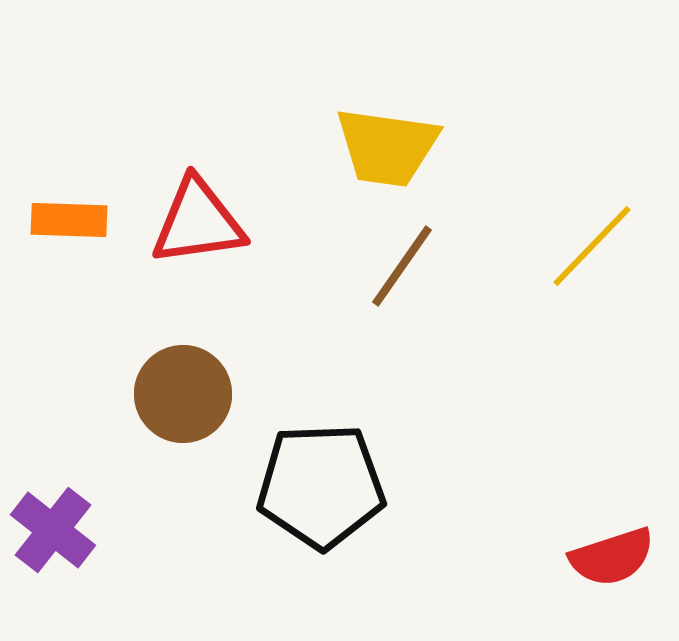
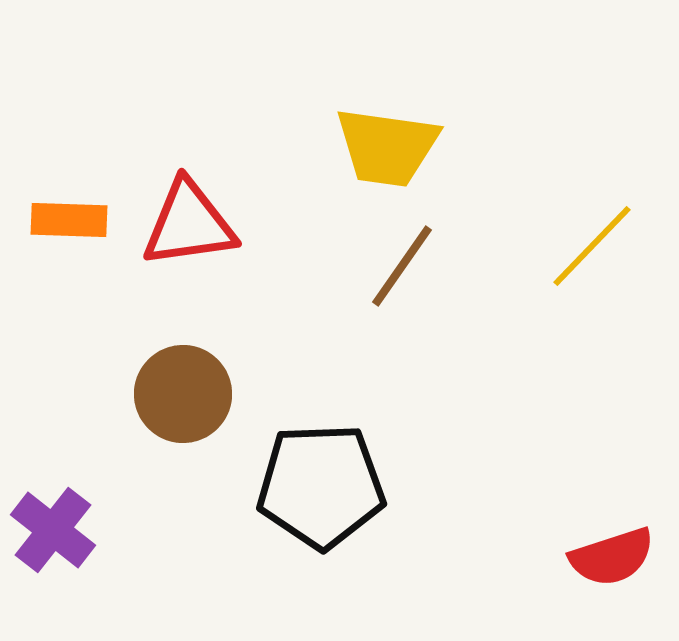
red triangle: moved 9 px left, 2 px down
